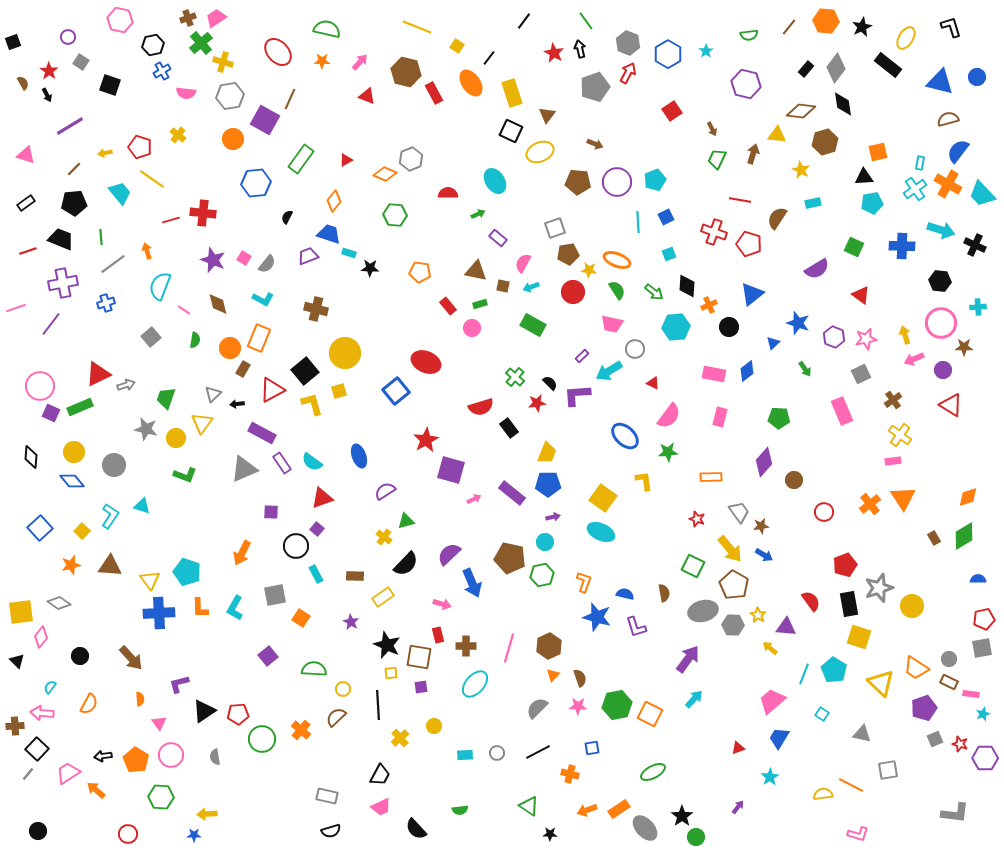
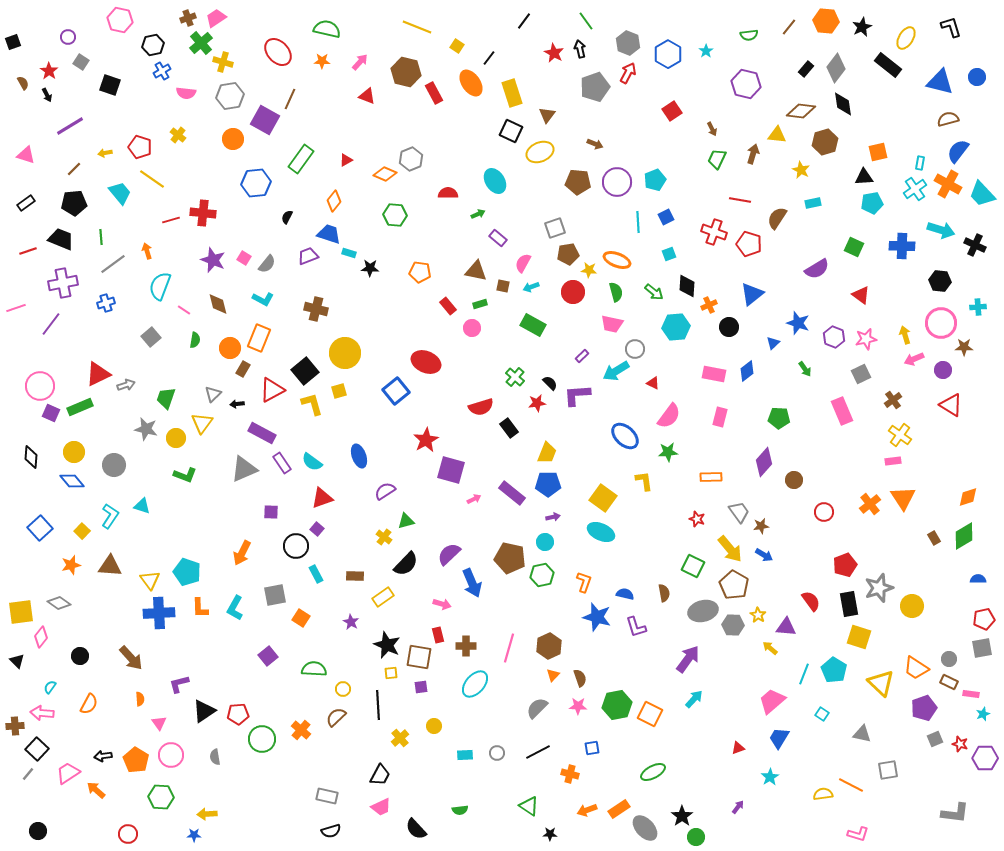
green semicircle at (617, 290): moved 1 px left, 2 px down; rotated 18 degrees clockwise
cyan arrow at (609, 371): moved 7 px right
